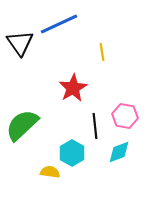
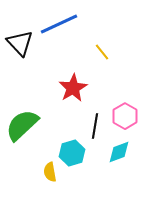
black triangle: rotated 8 degrees counterclockwise
yellow line: rotated 30 degrees counterclockwise
pink hexagon: rotated 20 degrees clockwise
black line: rotated 15 degrees clockwise
cyan hexagon: rotated 15 degrees clockwise
yellow semicircle: rotated 108 degrees counterclockwise
